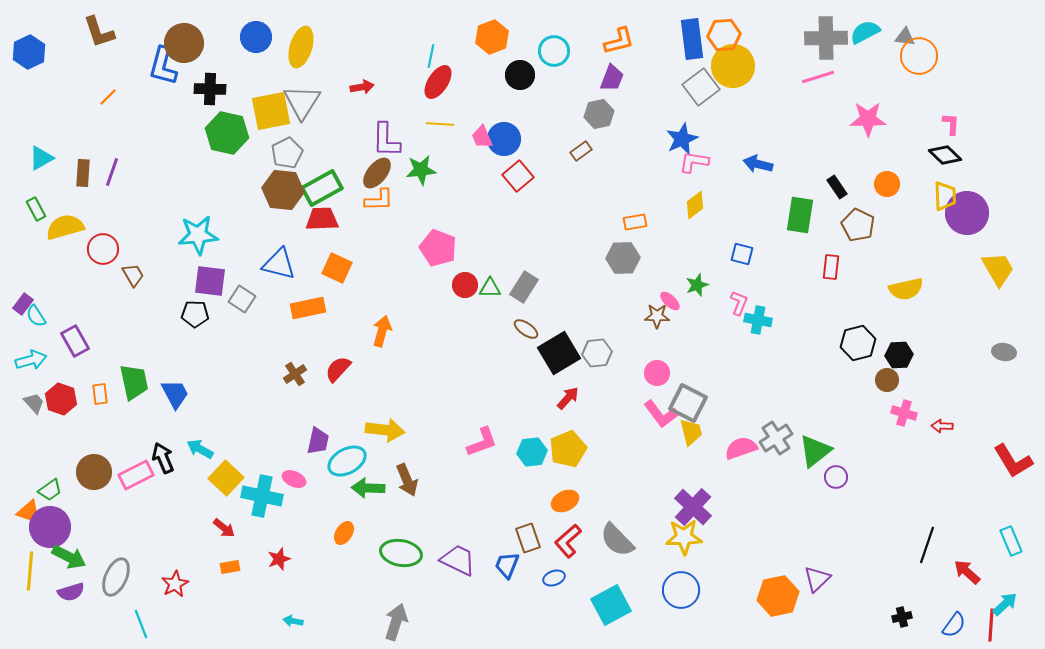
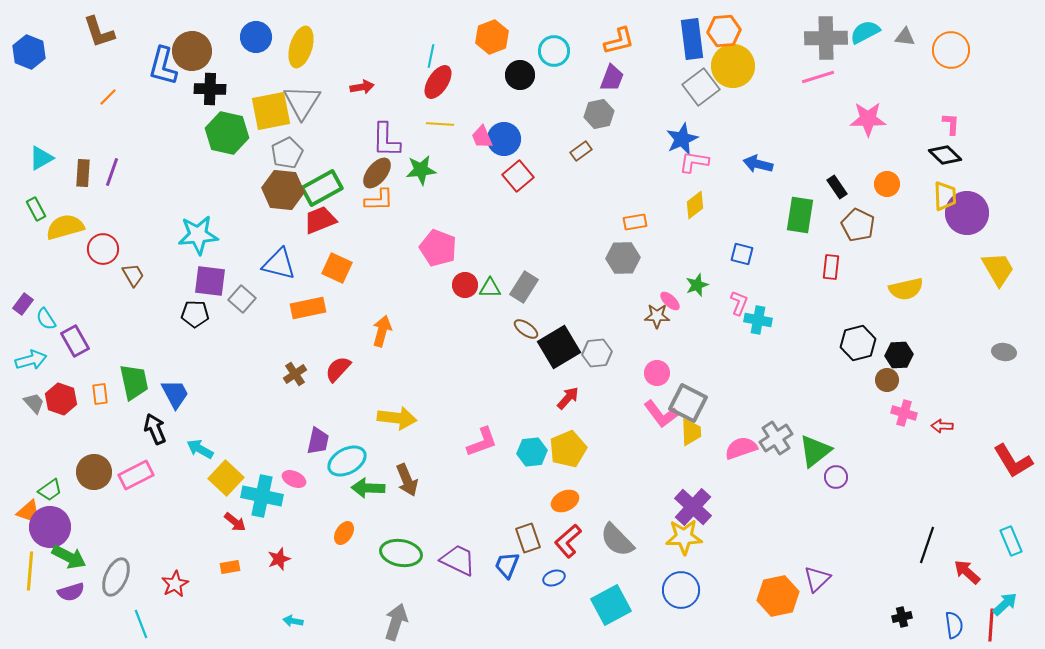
orange hexagon at (724, 35): moved 4 px up
brown circle at (184, 43): moved 8 px right, 8 px down
blue hexagon at (29, 52): rotated 12 degrees counterclockwise
orange circle at (919, 56): moved 32 px right, 6 px up
red trapezoid at (322, 219): moved 2 px left, 1 px down; rotated 20 degrees counterclockwise
gray square at (242, 299): rotated 8 degrees clockwise
cyan semicircle at (36, 316): moved 10 px right, 3 px down
black square at (559, 353): moved 6 px up
yellow arrow at (385, 430): moved 12 px right, 12 px up
yellow trapezoid at (691, 432): rotated 12 degrees clockwise
black arrow at (163, 458): moved 8 px left, 29 px up
red arrow at (224, 528): moved 11 px right, 6 px up
blue semicircle at (954, 625): rotated 44 degrees counterclockwise
